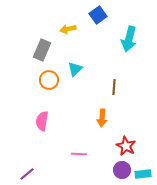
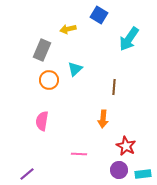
blue square: moved 1 px right; rotated 24 degrees counterclockwise
cyan arrow: rotated 20 degrees clockwise
orange arrow: moved 1 px right, 1 px down
purple circle: moved 3 px left
